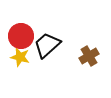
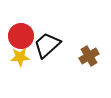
yellow star: rotated 18 degrees counterclockwise
